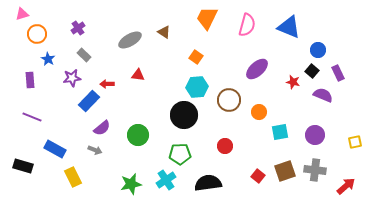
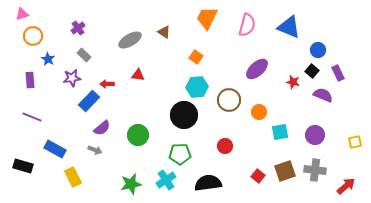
orange circle at (37, 34): moved 4 px left, 2 px down
